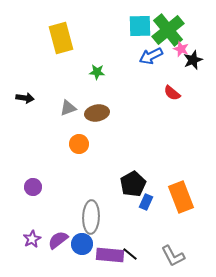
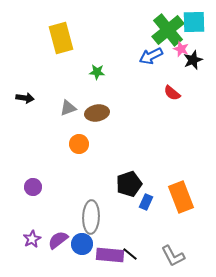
cyan square: moved 54 px right, 4 px up
black pentagon: moved 4 px left; rotated 10 degrees clockwise
